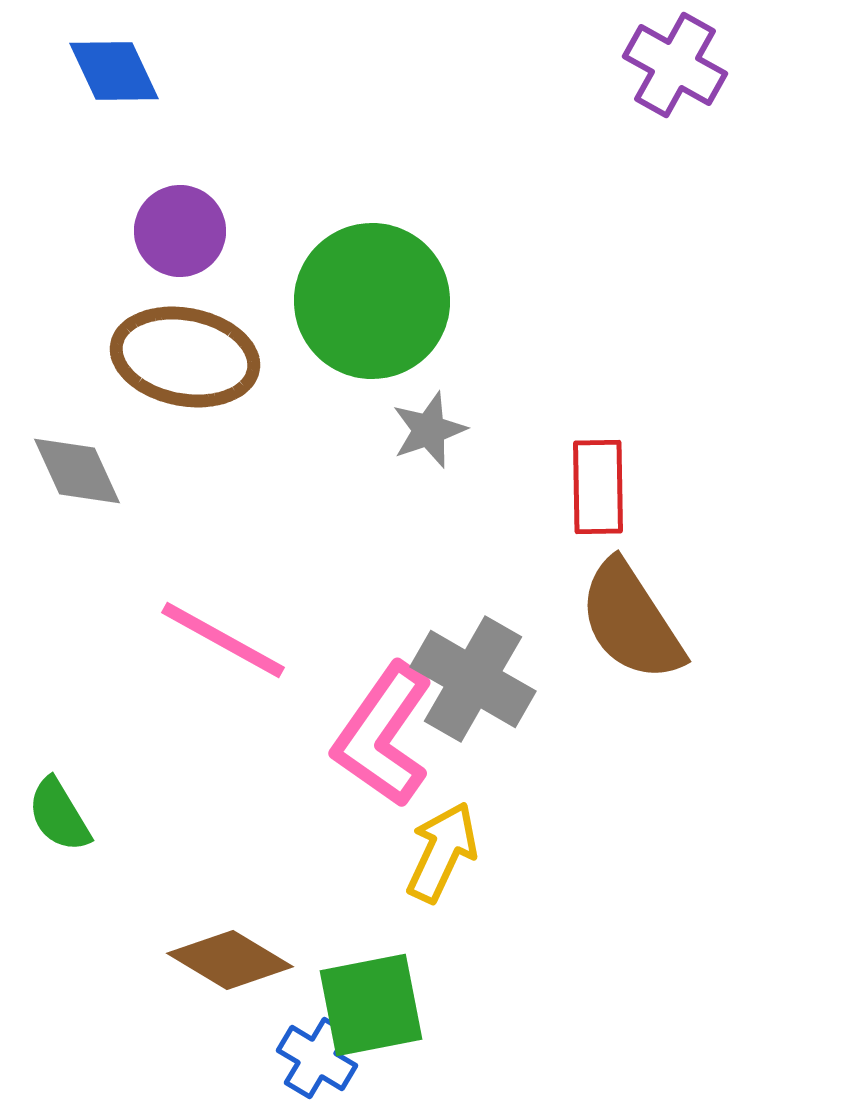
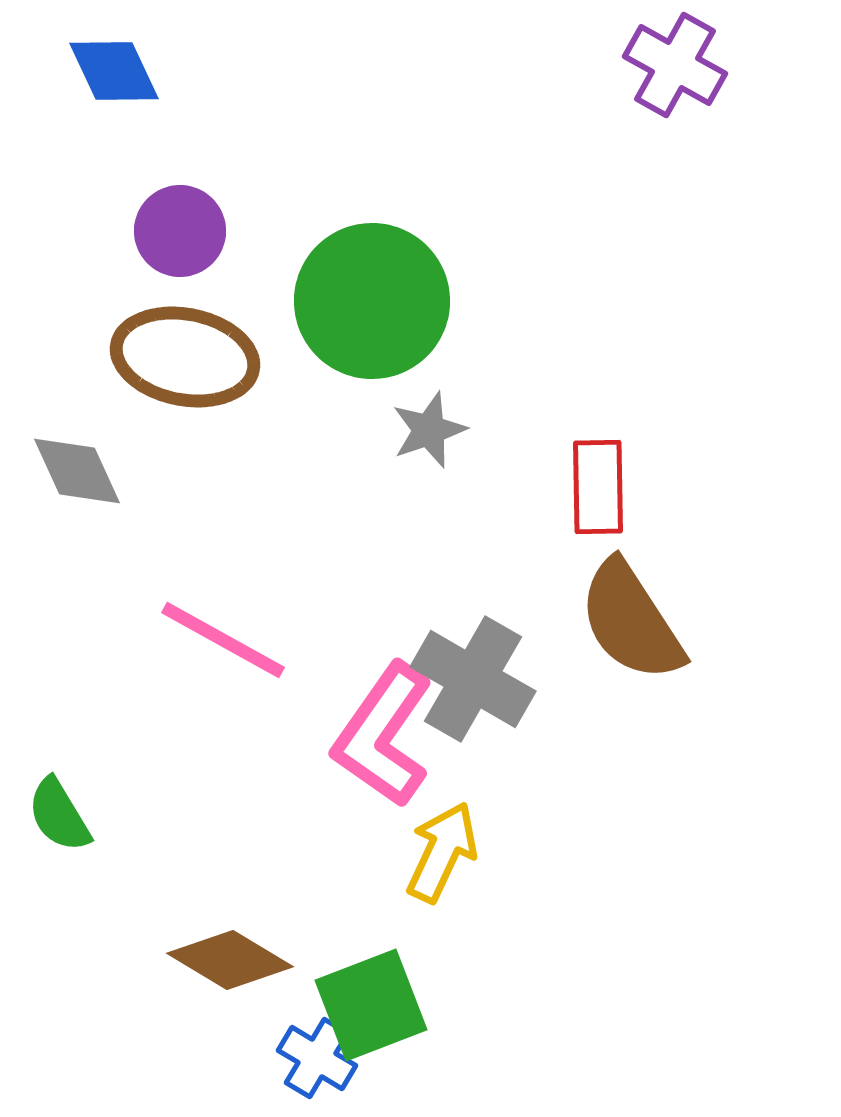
green square: rotated 10 degrees counterclockwise
